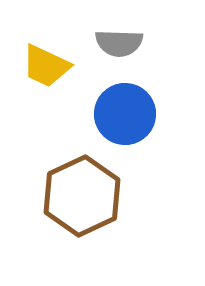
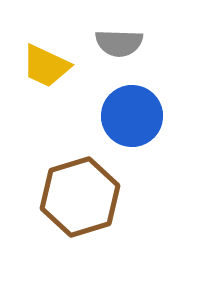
blue circle: moved 7 px right, 2 px down
brown hexagon: moved 2 px left, 1 px down; rotated 8 degrees clockwise
